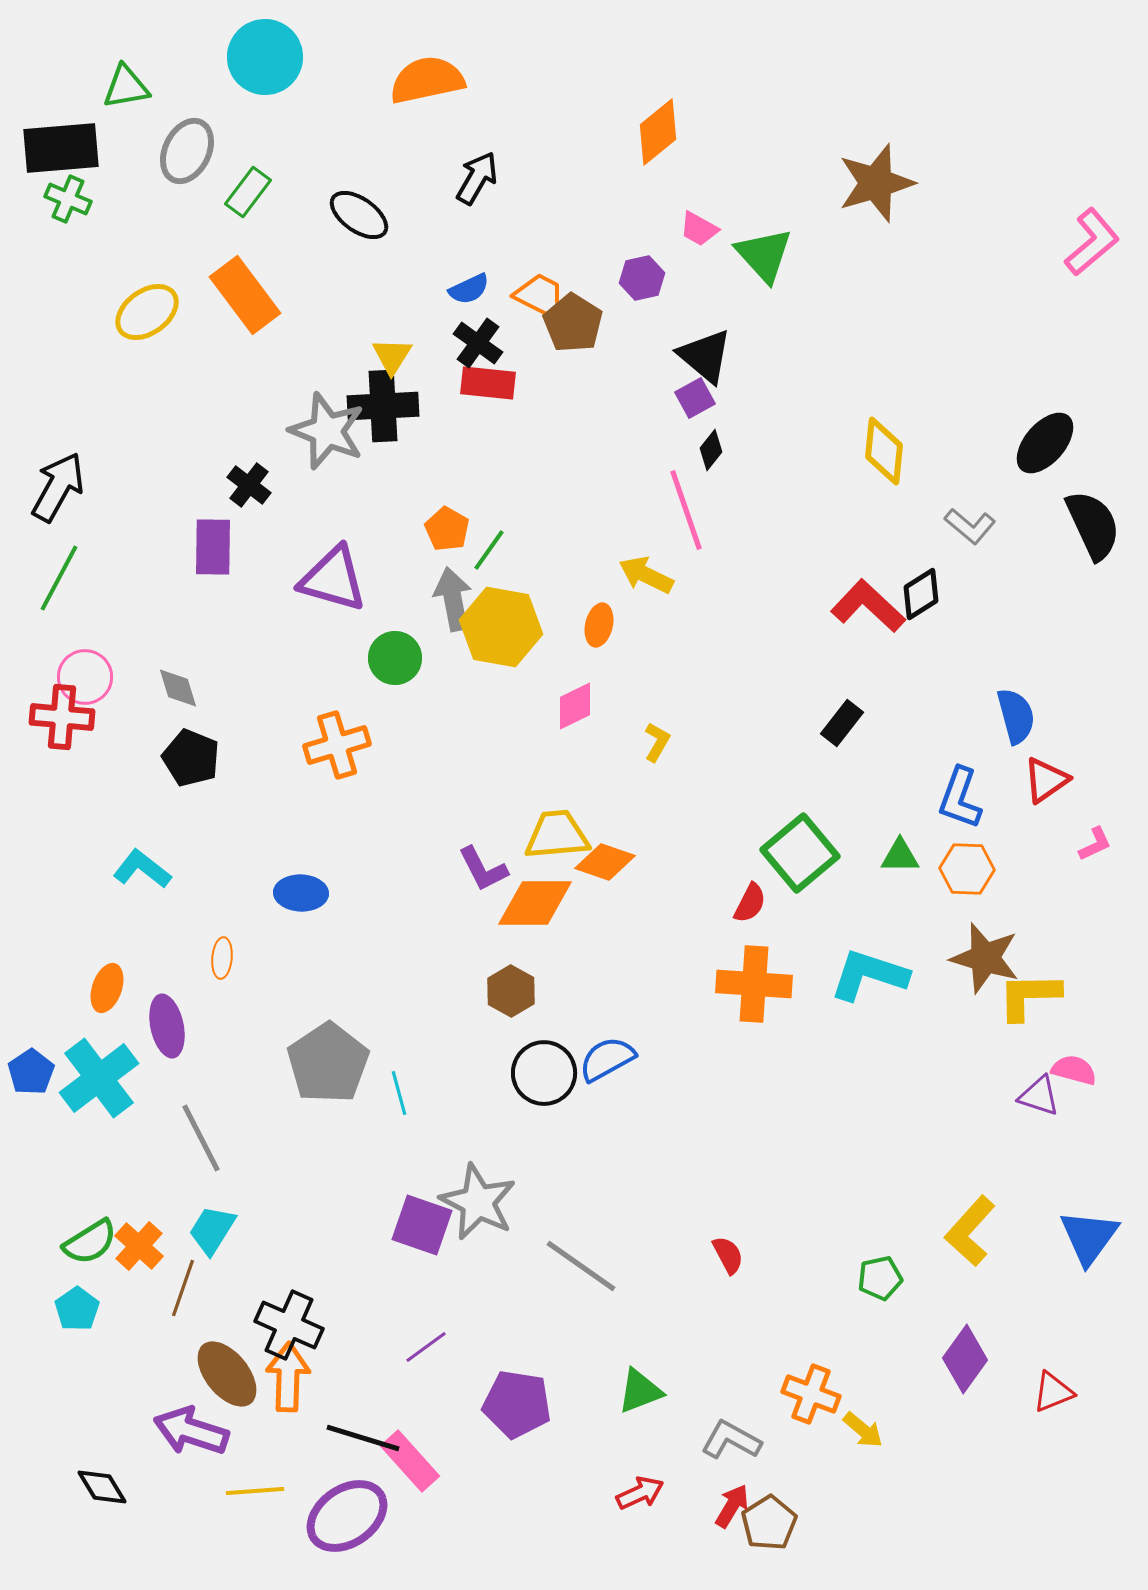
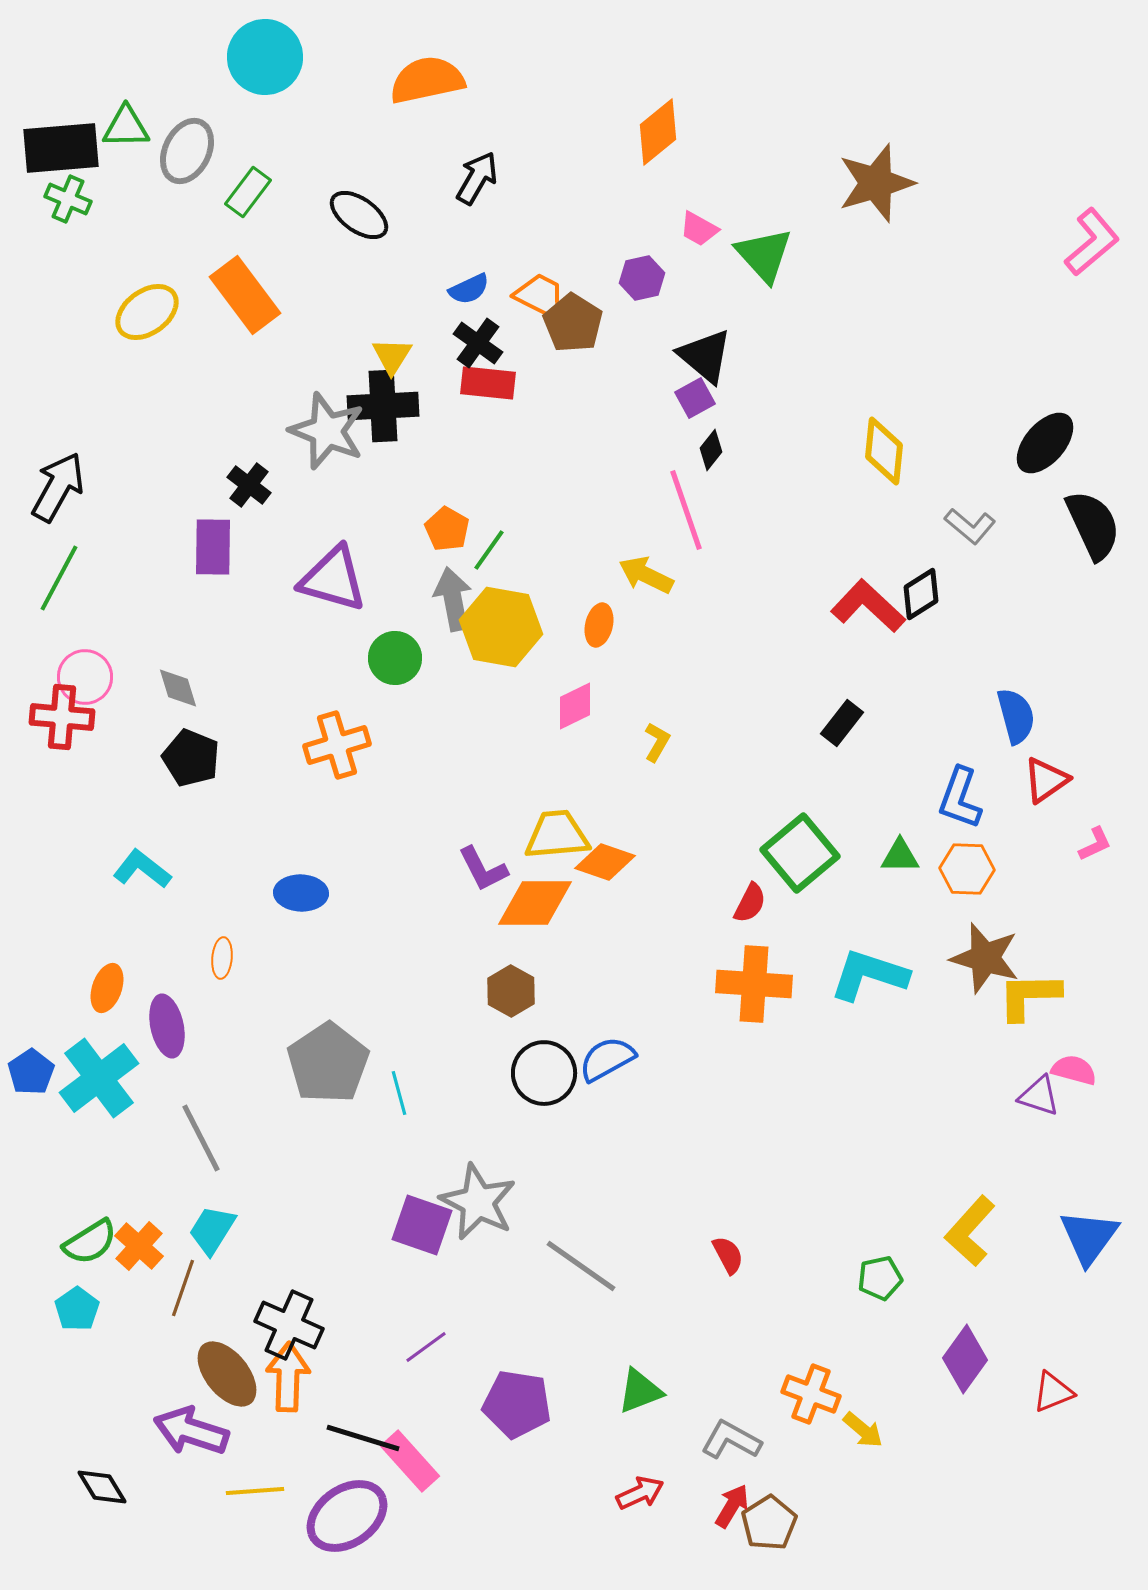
green triangle at (126, 87): moved 40 px down; rotated 9 degrees clockwise
